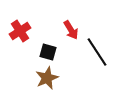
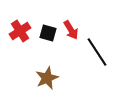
black square: moved 19 px up
